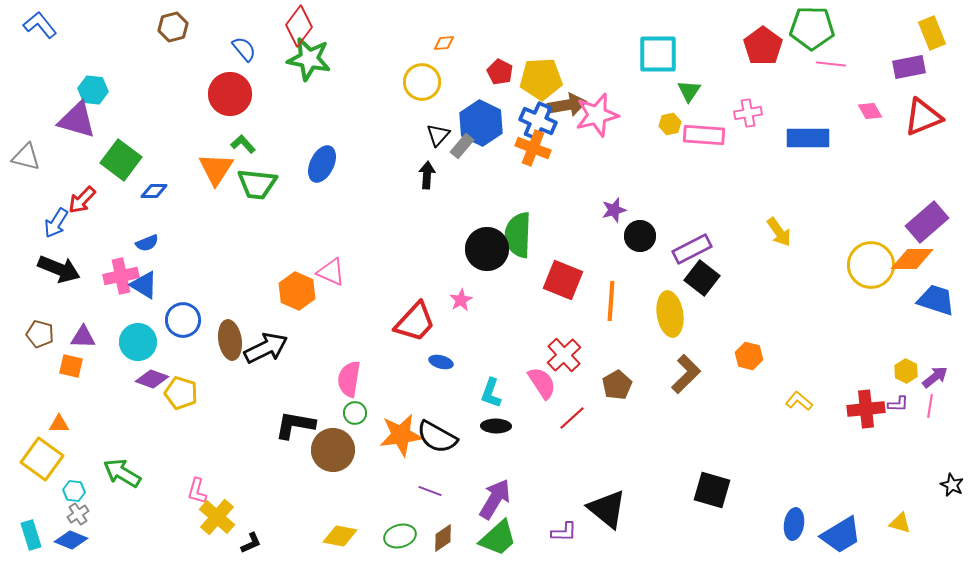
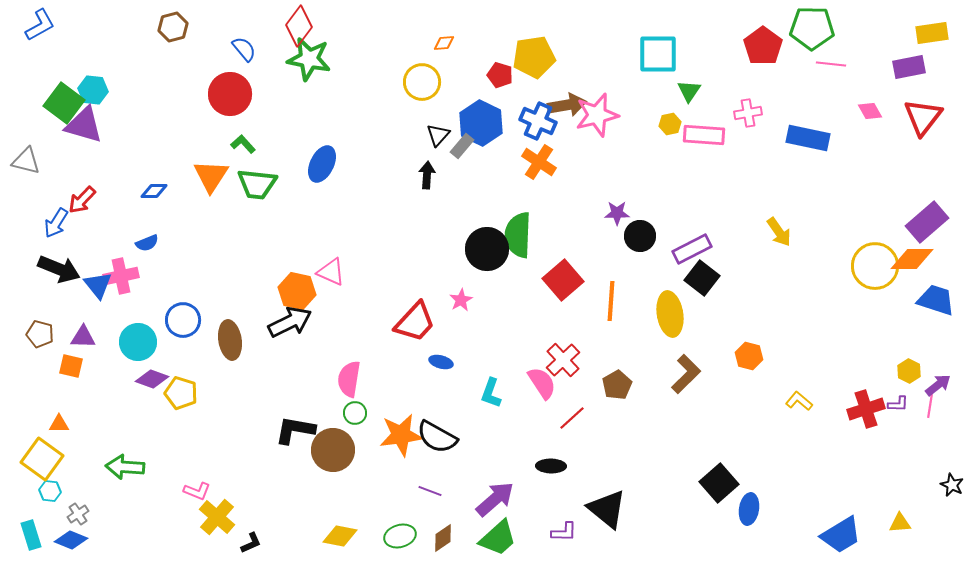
blue L-shape at (40, 25): rotated 100 degrees clockwise
yellow rectangle at (932, 33): rotated 76 degrees counterclockwise
red pentagon at (500, 72): moved 3 px down; rotated 10 degrees counterclockwise
yellow pentagon at (541, 79): moved 7 px left, 22 px up; rotated 6 degrees counterclockwise
red triangle at (923, 117): rotated 30 degrees counterclockwise
purple triangle at (77, 120): moved 7 px right, 5 px down
blue rectangle at (808, 138): rotated 12 degrees clockwise
orange cross at (533, 148): moved 6 px right, 14 px down; rotated 12 degrees clockwise
gray triangle at (26, 157): moved 4 px down
green square at (121, 160): moved 57 px left, 57 px up
orange triangle at (216, 169): moved 5 px left, 7 px down
purple star at (614, 210): moved 3 px right, 3 px down; rotated 15 degrees clockwise
yellow circle at (871, 265): moved 4 px right, 1 px down
red square at (563, 280): rotated 27 degrees clockwise
blue triangle at (144, 285): moved 46 px left; rotated 20 degrees clockwise
orange hexagon at (297, 291): rotated 12 degrees counterclockwise
black arrow at (266, 348): moved 24 px right, 26 px up
red cross at (564, 355): moved 1 px left, 5 px down
yellow hexagon at (906, 371): moved 3 px right
purple arrow at (935, 377): moved 3 px right, 8 px down
red cross at (866, 409): rotated 12 degrees counterclockwise
black L-shape at (295, 425): moved 5 px down
black ellipse at (496, 426): moved 55 px right, 40 px down
green arrow at (122, 473): moved 3 px right, 6 px up; rotated 27 degrees counterclockwise
black square at (712, 490): moved 7 px right, 7 px up; rotated 33 degrees clockwise
cyan hexagon at (74, 491): moved 24 px left
pink L-shape at (197, 491): rotated 84 degrees counterclockwise
purple arrow at (495, 499): rotated 18 degrees clockwise
yellow triangle at (900, 523): rotated 20 degrees counterclockwise
blue ellipse at (794, 524): moved 45 px left, 15 px up
